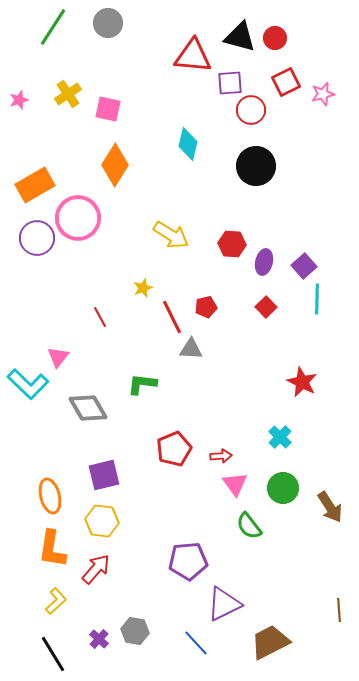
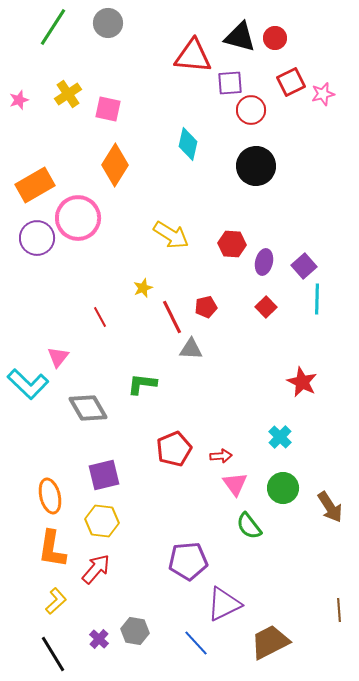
red square at (286, 82): moved 5 px right
